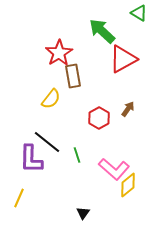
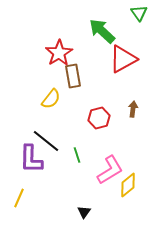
green triangle: rotated 24 degrees clockwise
brown arrow: moved 5 px right; rotated 28 degrees counterclockwise
red hexagon: rotated 15 degrees clockwise
black line: moved 1 px left, 1 px up
pink L-shape: moved 4 px left, 1 px down; rotated 72 degrees counterclockwise
black triangle: moved 1 px right, 1 px up
